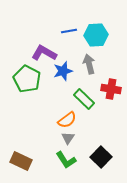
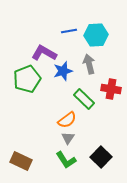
green pentagon: rotated 24 degrees clockwise
